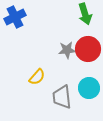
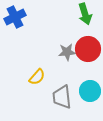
gray star: moved 2 px down
cyan circle: moved 1 px right, 3 px down
